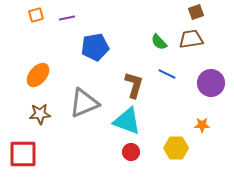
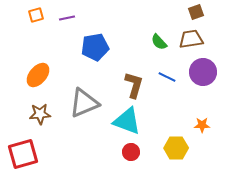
blue line: moved 3 px down
purple circle: moved 8 px left, 11 px up
red square: rotated 16 degrees counterclockwise
